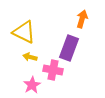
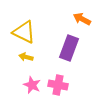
orange arrow: rotated 78 degrees counterclockwise
yellow arrow: moved 4 px left
pink cross: moved 5 px right, 15 px down
pink star: rotated 18 degrees counterclockwise
